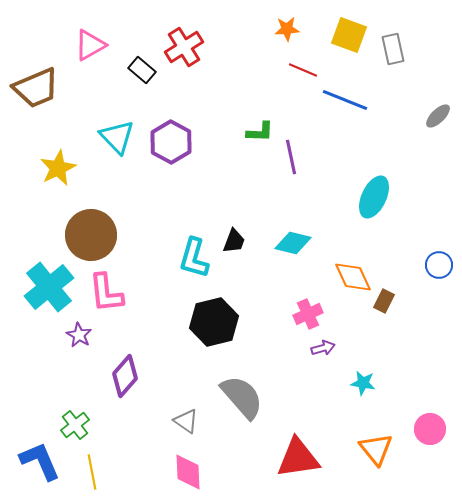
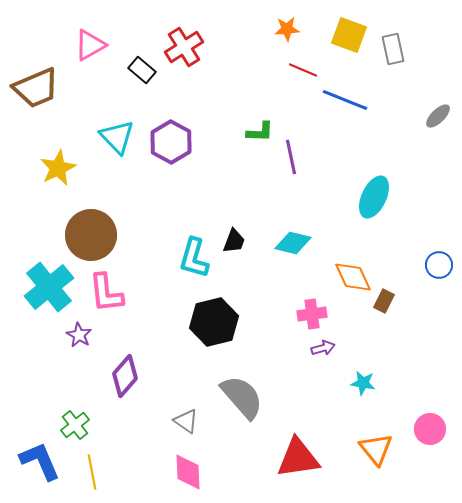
pink cross: moved 4 px right; rotated 16 degrees clockwise
